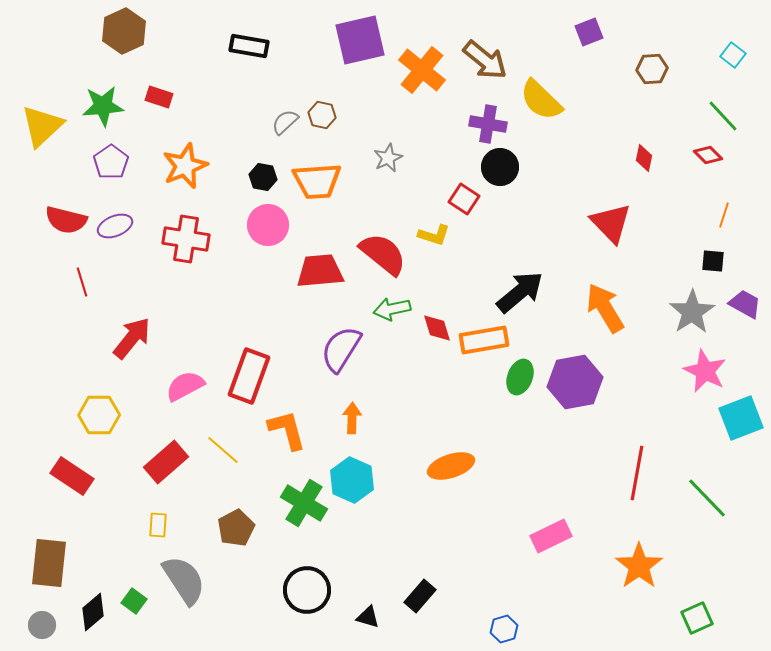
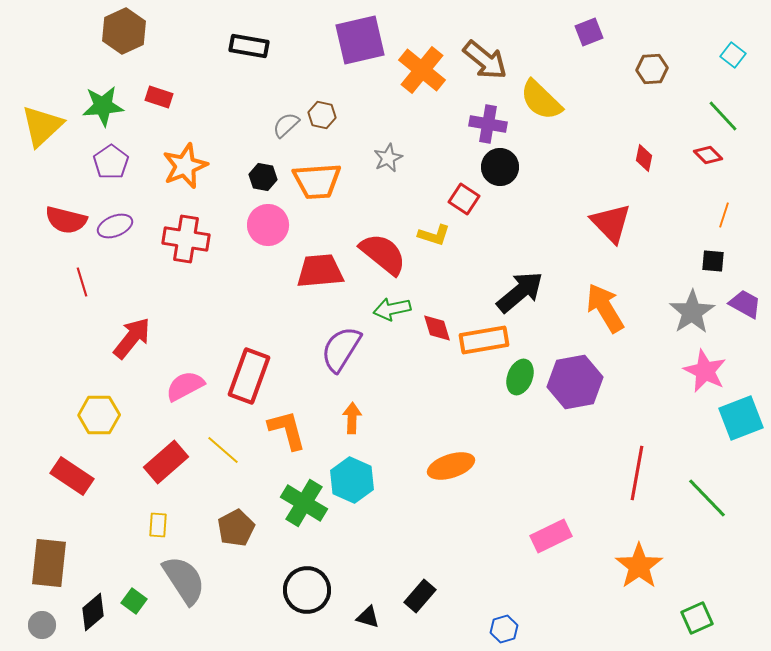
gray semicircle at (285, 122): moved 1 px right, 3 px down
